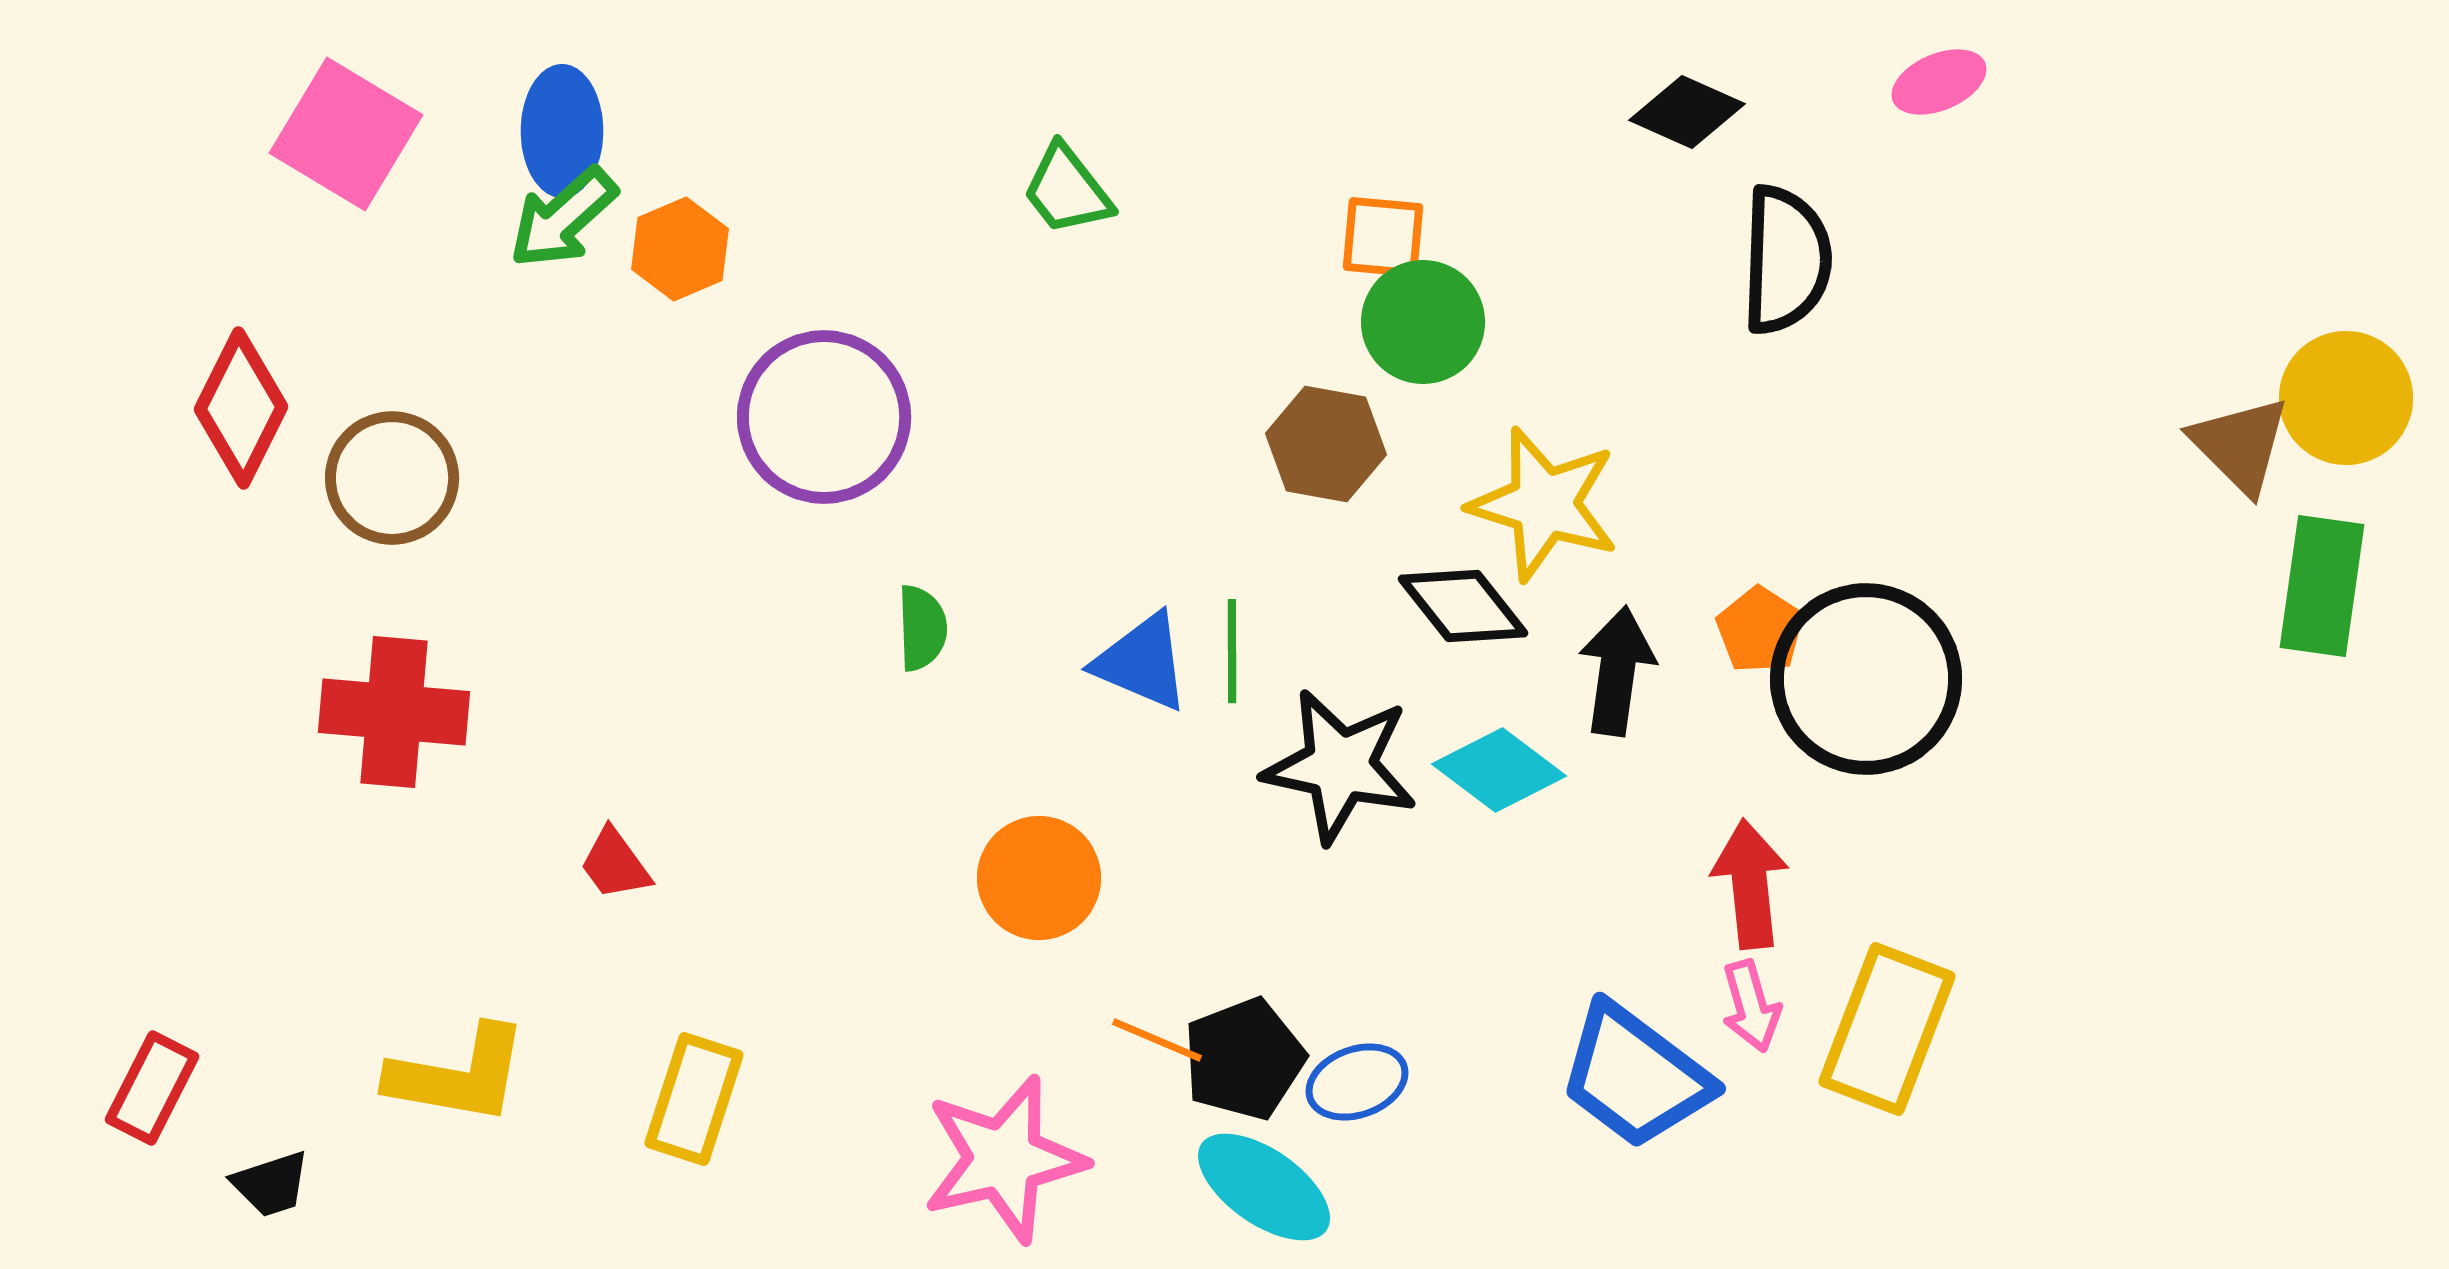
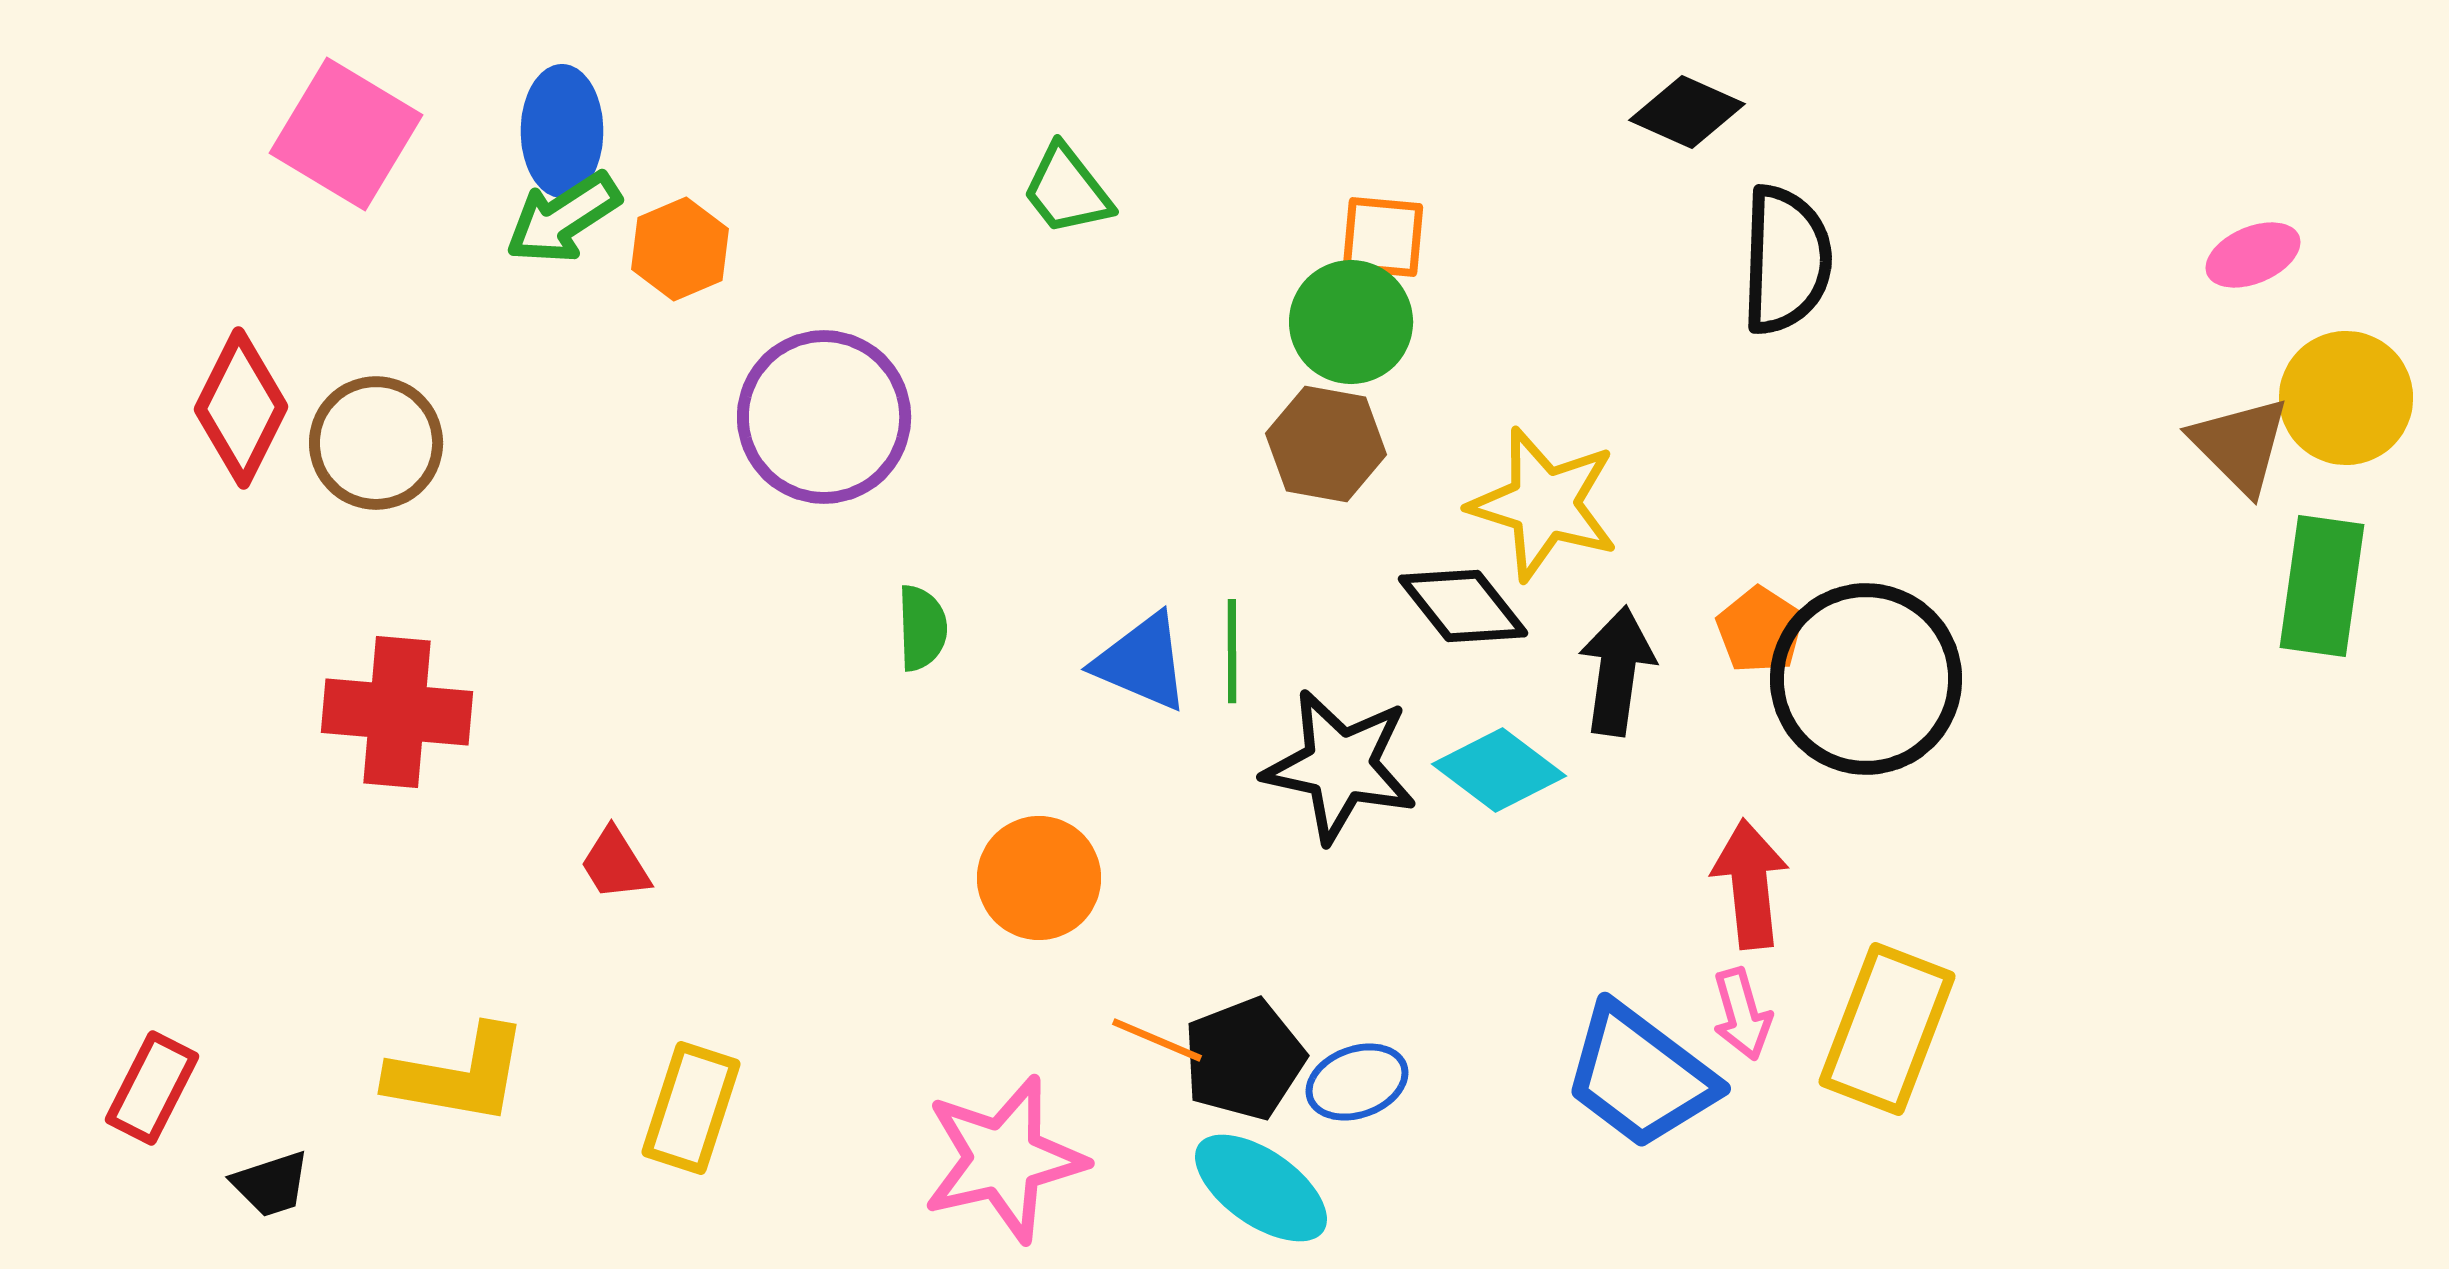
pink ellipse at (1939, 82): moved 314 px right, 173 px down
green arrow at (563, 218): rotated 9 degrees clockwise
green circle at (1423, 322): moved 72 px left
brown circle at (392, 478): moved 16 px left, 35 px up
red cross at (394, 712): moved 3 px right
red trapezoid at (615, 864): rotated 4 degrees clockwise
pink arrow at (1751, 1006): moved 9 px left, 8 px down
blue trapezoid at (1635, 1076): moved 5 px right
yellow rectangle at (694, 1099): moved 3 px left, 9 px down
cyan ellipse at (1264, 1187): moved 3 px left, 1 px down
